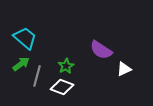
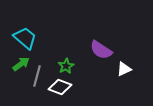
white diamond: moved 2 px left
